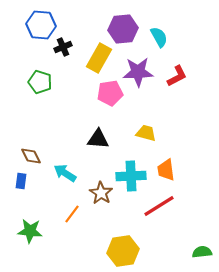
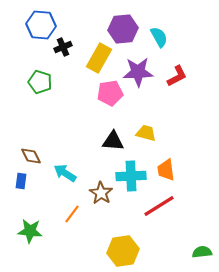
black triangle: moved 15 px right, 2 px down
